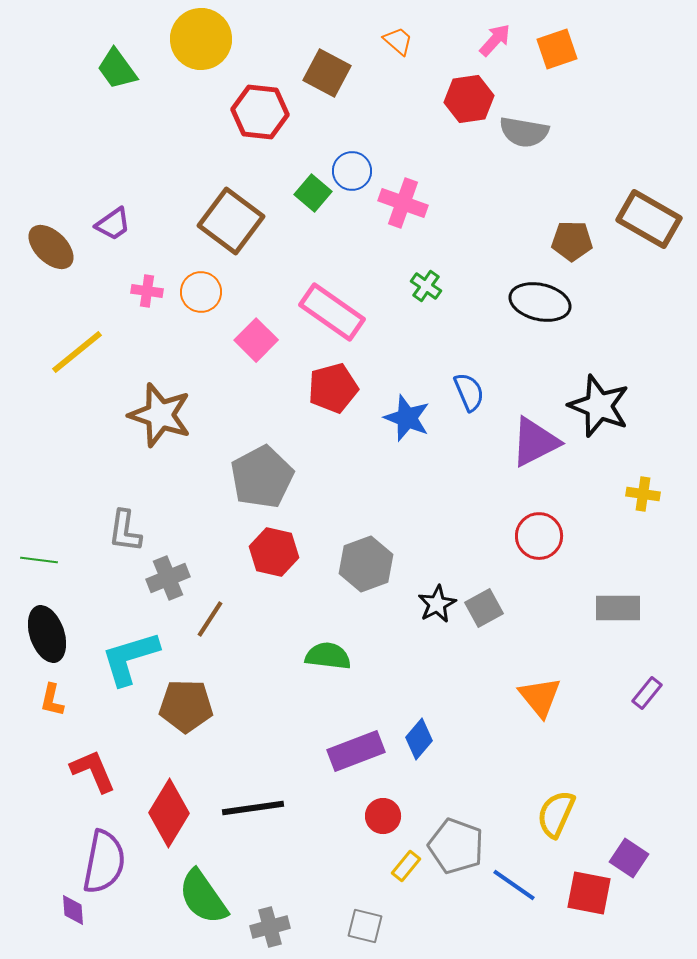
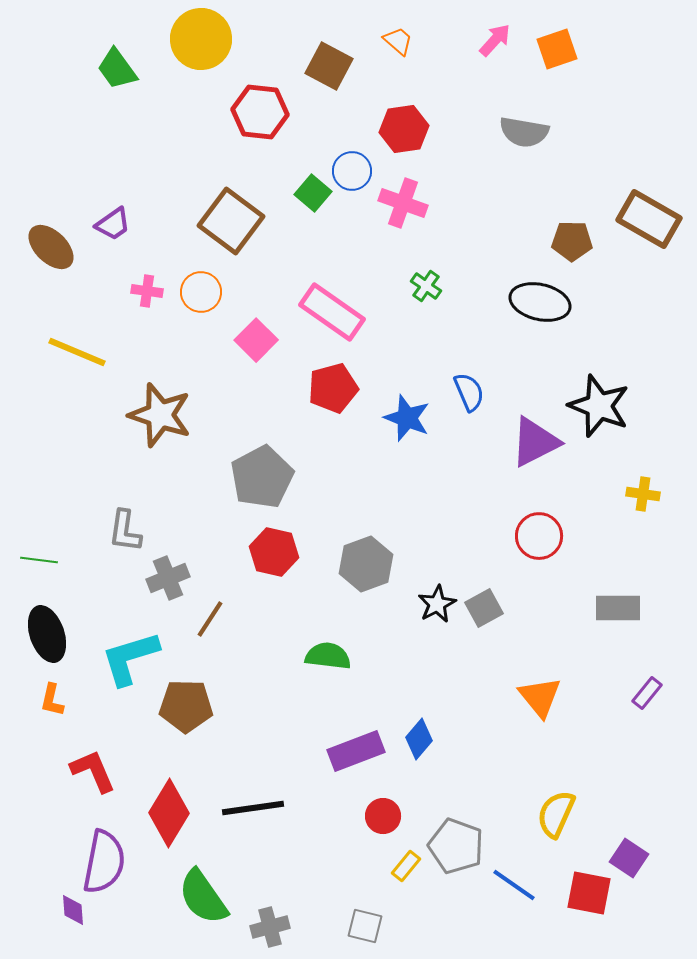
brown square at (327, 73): moved 2 px right, 7 px up
red hexagon at (469, 99): moved 65 px left, 30 px down
yellow line at (77, 352): rotated 62 degrees clockwise
